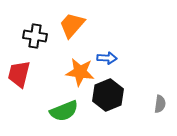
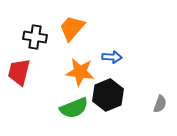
orange trapezoid: moved 3 px down
black cross: moved 1 px down
blue arrow: moved 5 px right, 1 px up
red trapezoid: moved 2 px up
gray semicircle: rotated 12 degrees clockwise
green semicircle: moved 10 px right, 3 px up
